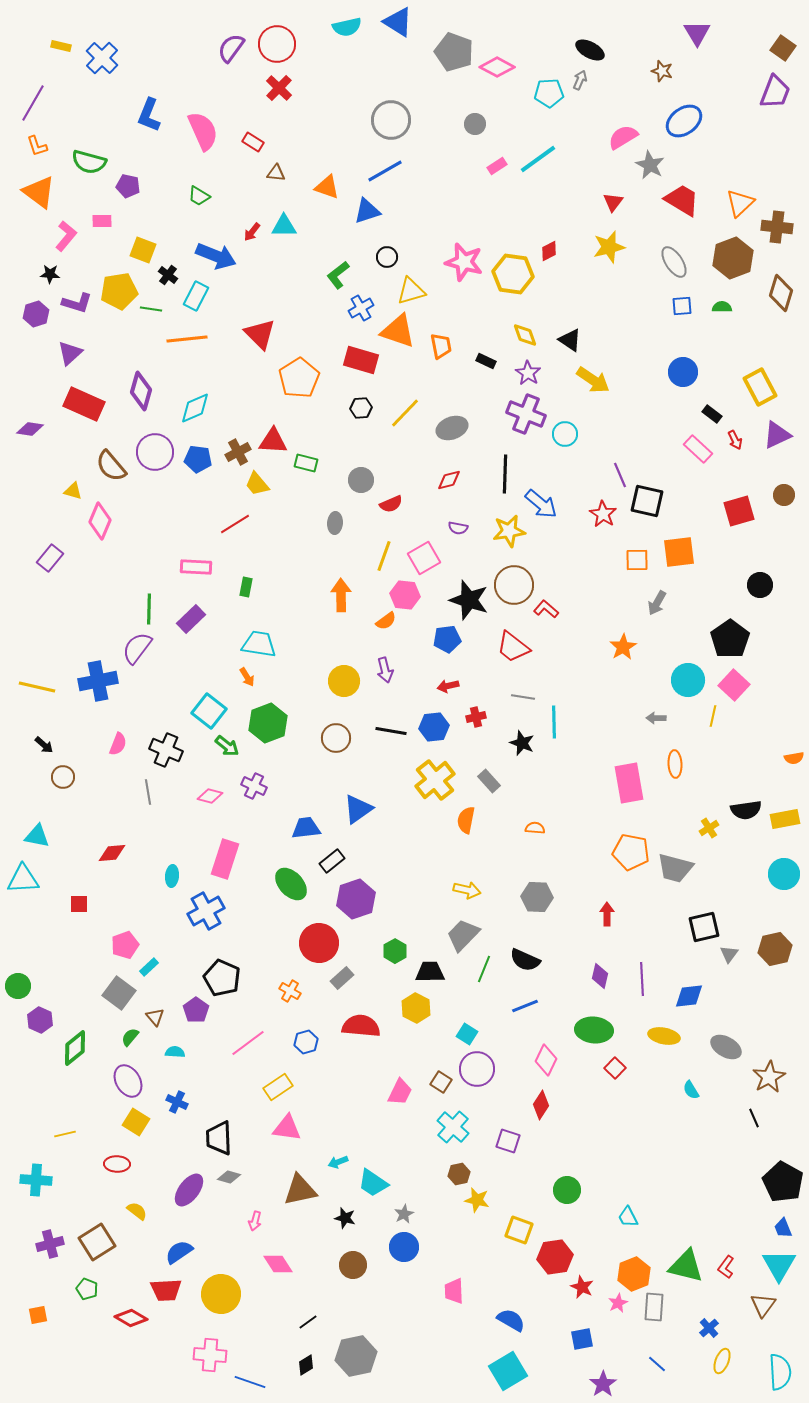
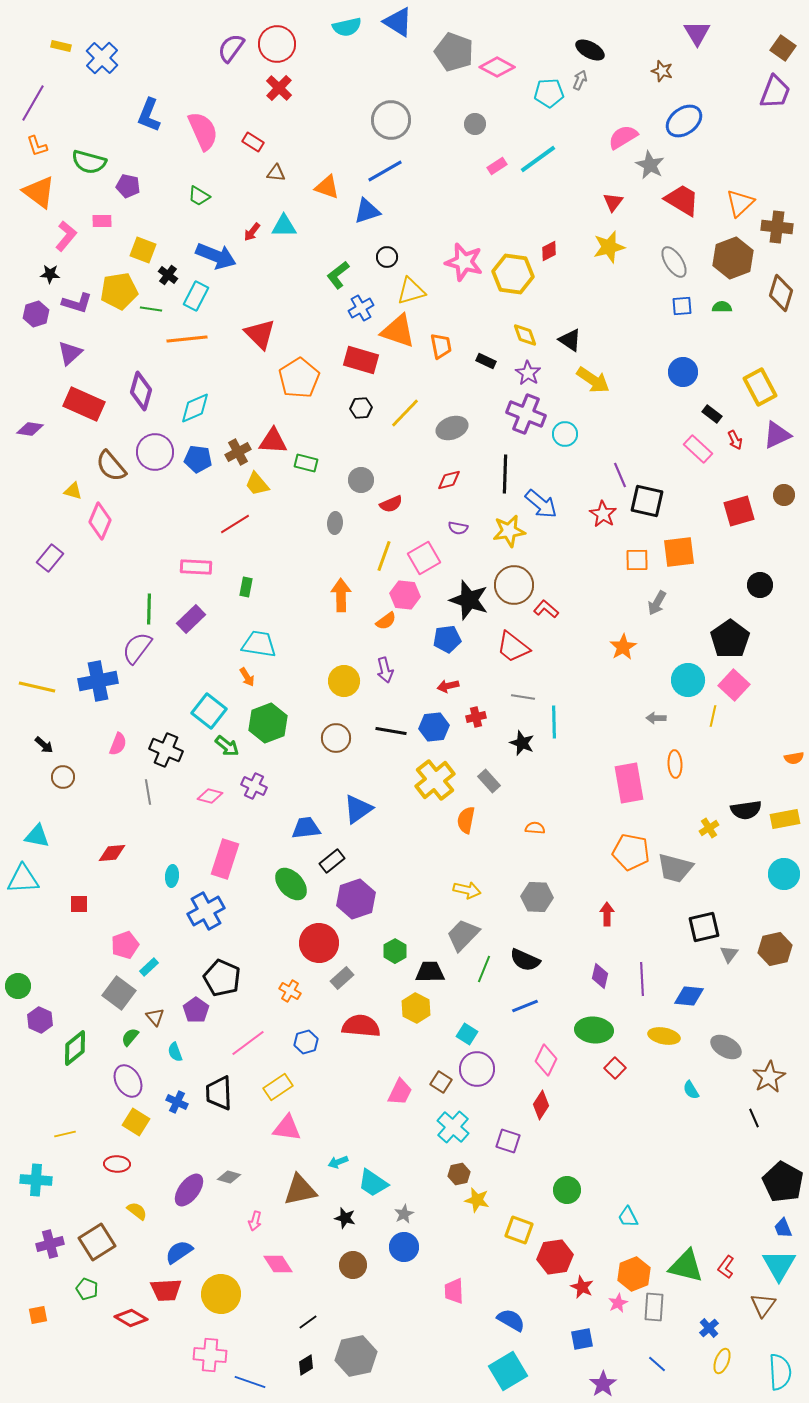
blue diamond at (689, 996): rotated 12 degrees clockwise
cyan semicircle at (175, 1052): rotated 114 degrees counterclockwise
black trapezoid at (219, 1138): moved 45 px up
